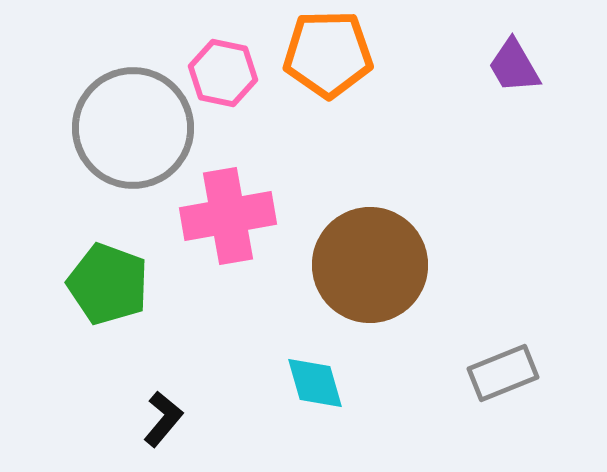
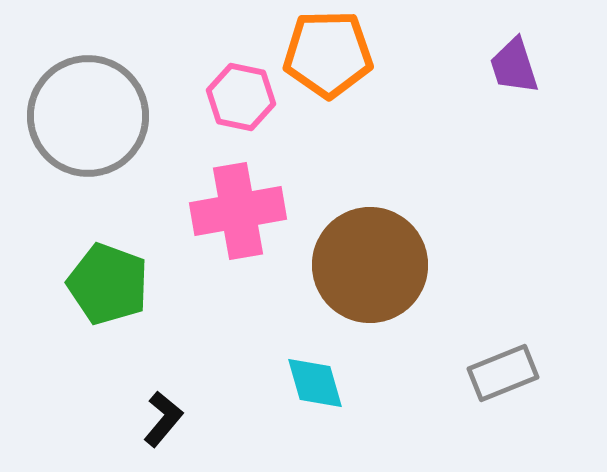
purple trapezoid: rotated 12 degrees clockwise
pink hexagon: moved 18 px right, 24 px down
gray circle: moved 45 px left, 12 px up
pink cross: moved 10 px right, 5 px up
